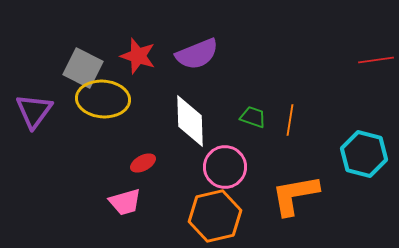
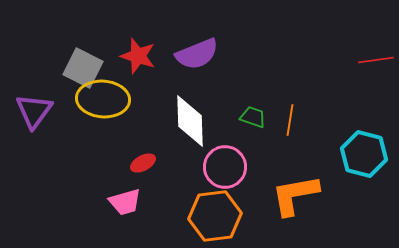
orange hexagon: rotated 6 degrees clockwise
